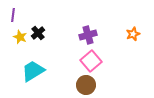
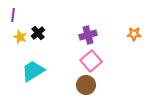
orange star: moved 1 px right; rotated 24 degrees clockwise
